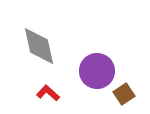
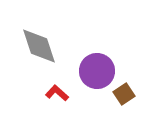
gray diamond: rotated 6 degrees counterclockwise
red L-shape: moved 9 px right
